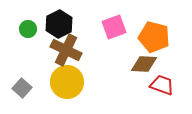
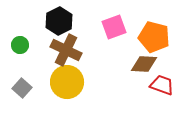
black hexagon: moved 3 px up
green circle: moved 8 px left, 16 px down
